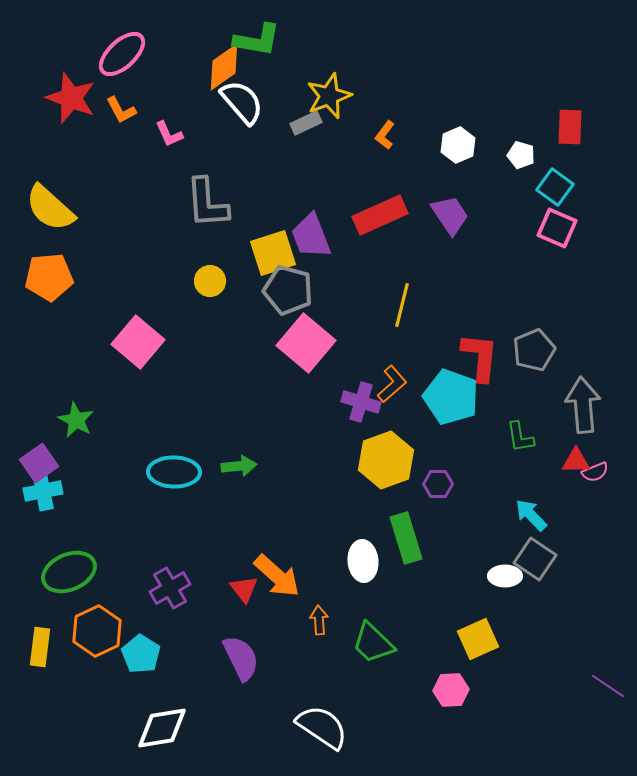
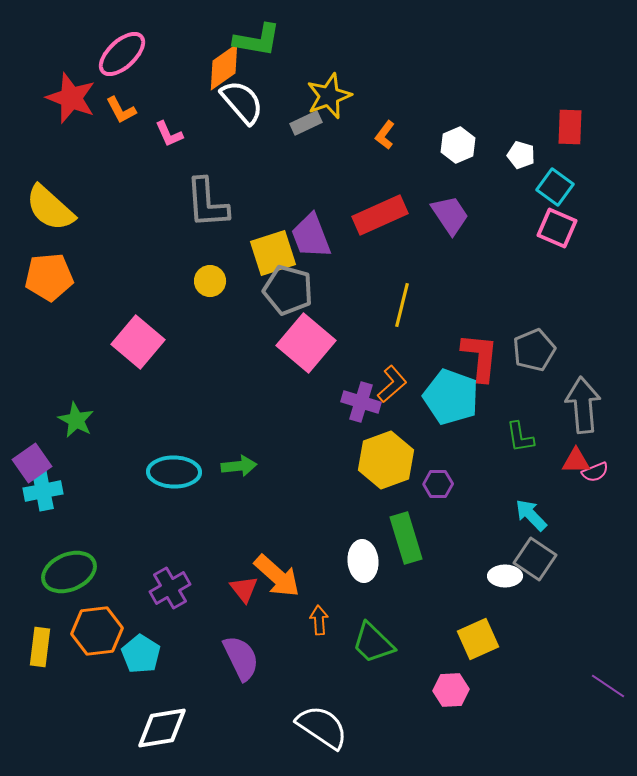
purple square at (39, 463): moved 7 px left
orange hexagon at (97, 631): rotated 18 degrees clockwise
